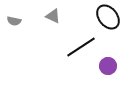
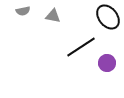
gray triangle: rotated 14 degrees counterclockwise
gray semicircle: moved 9 px right, 10 px up; rotated 24 degrees counterclockwise
purple circle: moved 1 px left, 3 px up
